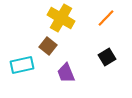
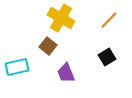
orange line: moved 3 px right, 2 px down
cyan rectangle: moved 5 px left, 2 px down
